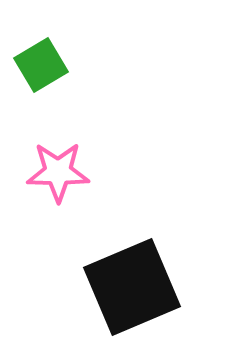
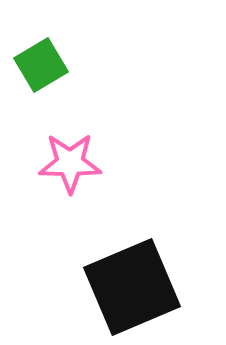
pink star: moved 12 px right, 9 px up
